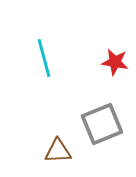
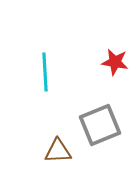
cyan line: moved 1 px right, 14 px down; rotated 12 degrees clockwise
gray square: moved 2 px left, 1 px down
